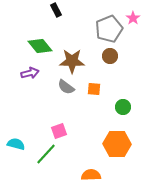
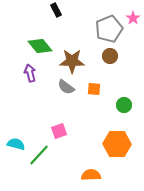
purple arrow: rotated 90 degrees counterclockwise
green circle: moved 1 px right, 2 px up
green line: moved 7 px left, 1 px down
